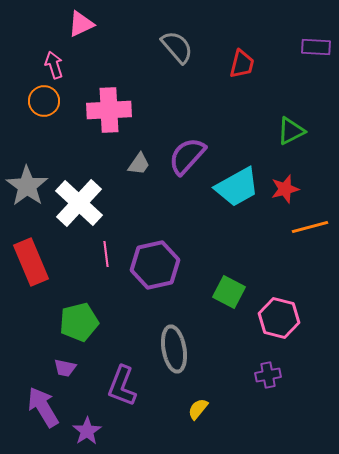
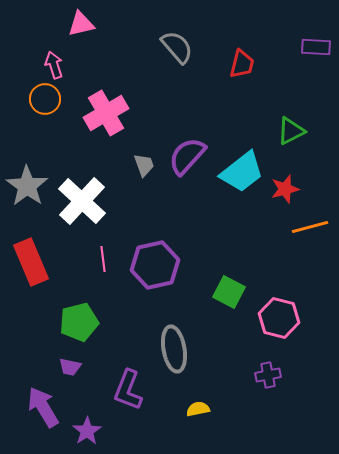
pink triangle: rotated 12 degrees clockwise
orange circle: moved 1 px right, 2 px up
pink cross: moved 3 px left, 3 px down; rotated 27 degrees counterclockwise
gray trapezoid: moved 5 px right, 1 px down; rotated 55 degrees counterclockwise
cyan trapezoid: moved 5 px right, 15 px up; rotated 9 degrees counterclockwise
white cross: moved 3 px right, 2 px up
pink line: moved 3 px left, 5 px down
purple trapezoid: moved 5 px right, 1 px up
purple L-shape: moved 6 px right, 4 px down
yellow semicircle: rotated 40 degrees clockwise
